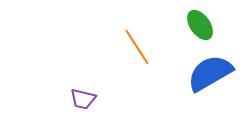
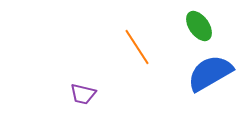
green ellipse: moved 1 px left, 1 px down
purple trapezoid: moved 5 px up
